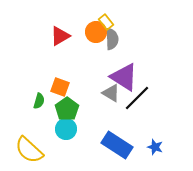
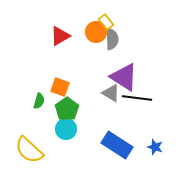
black line: rotated 52 degrees clockwise
